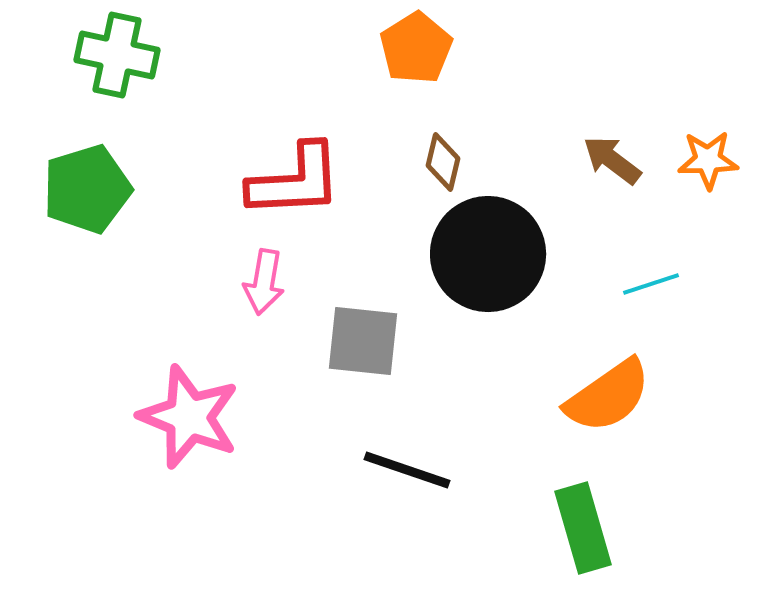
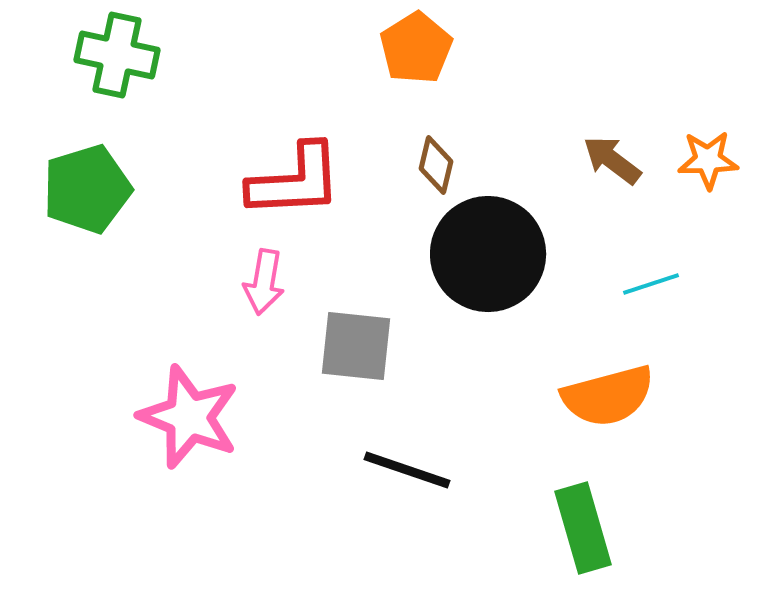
brown diamond: moved 7 px left, 3 px down
gray square: moved 7 px left, 5 px down
orange semicircle: rotated 20 degrees clockwise
